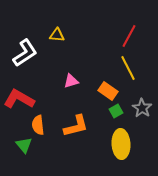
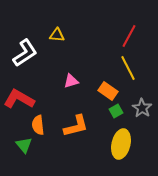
yellow ellipse: rotated 16 degrees clockwise
